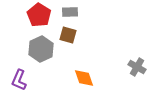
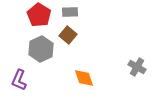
brown square: rotated 24 degrees clockwise
